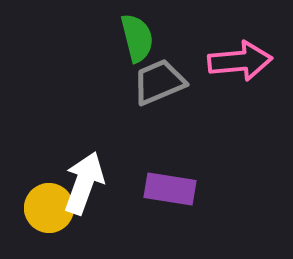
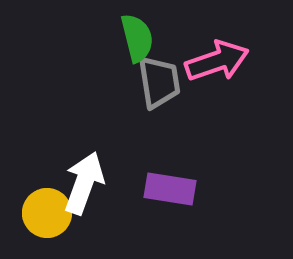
pink arrow: moved 23 px left; rotated 14 degrees counterclockwise
gray trapezoid: rotated 104 degrees clockwise
yellow circle: moved 2 px left, 5 px down
